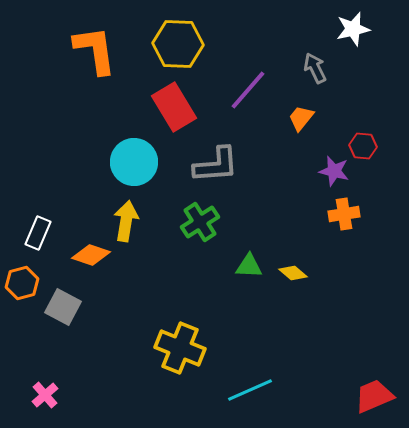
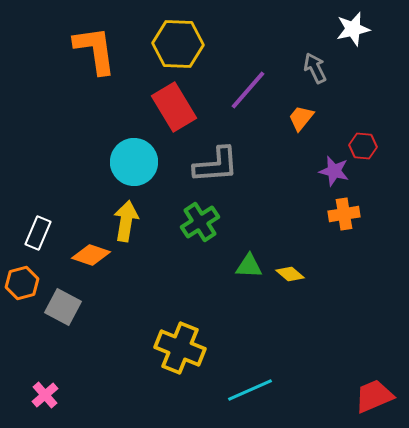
yellow diamond: moved 3 px left, 1 px down
